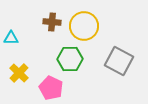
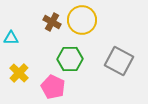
brown cross: rotated 24 degrees clockwise
yellow circle: moved 2 px left, 6 px up
pink pentagon: moved 2 px right, 1 px up
